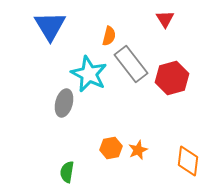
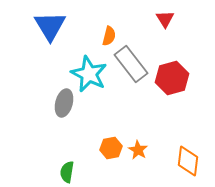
orange star: rotated 18 degrees counterclockwise
